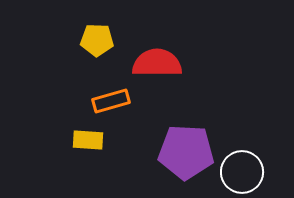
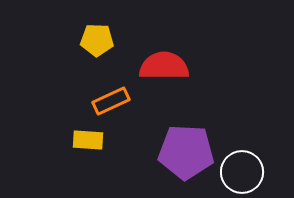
red semicircle: moved 7 px right, 3 px down
orange rectangle: rotated 9 degrees counterclockwise
